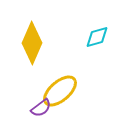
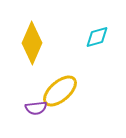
purple semicircle: moved 5 px left; rotated 30 degrees clockwise
